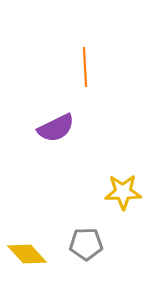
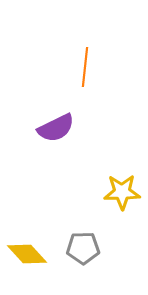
orange line: rotated 9 degrees clockwise
yellow star: moved 1 px left
gray pentagon: moved 3 px left, 4 px down
